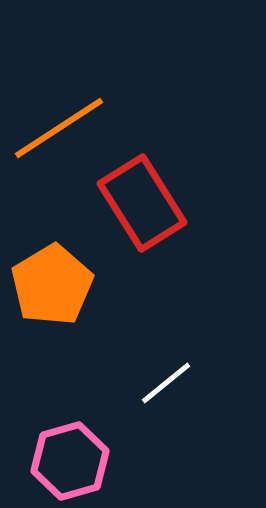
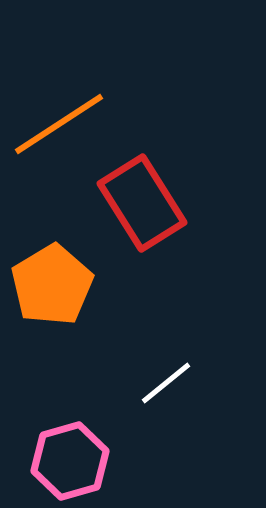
orange line: moved 4 px up
